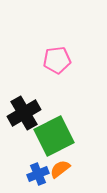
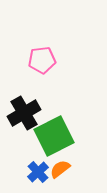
pink pentagon: moved 15 px left
blue cross: moved 2 px up; rotated 20 degrees counterclockwise
